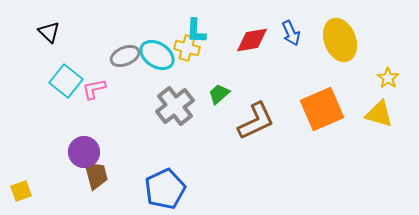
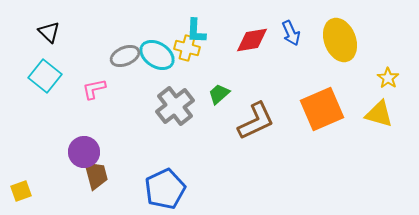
cyan square: moved 21 px left, 5 px up
